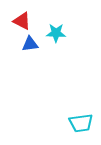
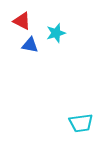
cyan star: rotated 18 degrees counterclockwise
blue triangle: moved 1 px down; rotated 18 degrees clockwise
